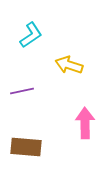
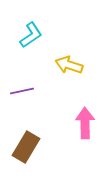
brown rectangle: rotated 64 degrees counterclockwise
